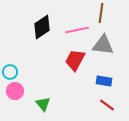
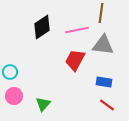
blue rectangle: moved 1 px down
pink circle: moved 1 px left, 5 px down
green triangle: rotated 21 degrees clockwise
